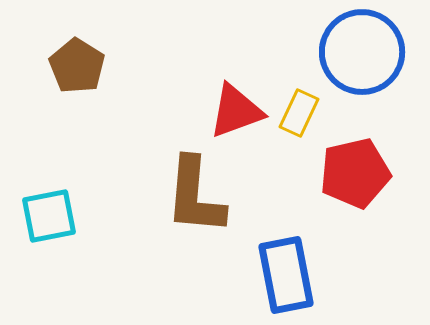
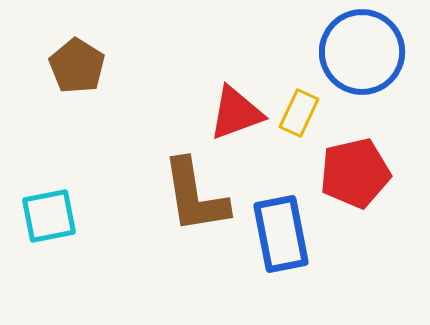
red triangle: moved 2 px down
brown L-shape: rotated 14 degrees counterclockwise
blue rectangle: moved 5 px left, 41 px up
